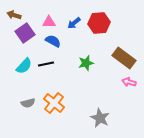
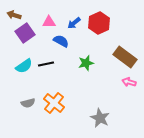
red hexagon: rotated 20 degrees counterclockwise
blue semicircle: moved 8 px right
brown rectangle: moved 1 px right, 1 px up
cyan semicircle: rotated 12 degrees clockwise
